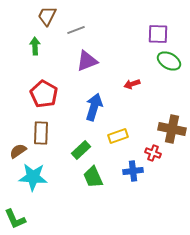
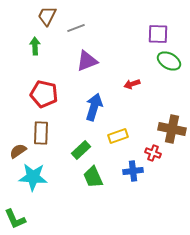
gray line: moved 2 px up
red pentagon: rotated 16 degrees counterclockwise
